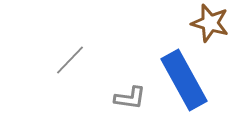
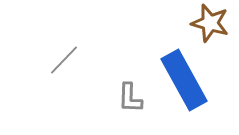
gray line: moved 6 px left
gray L-shape: rotated 84 degrees clockwise
